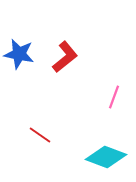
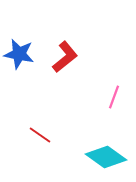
cyan diamond: rotated 15 degrees clockwise
